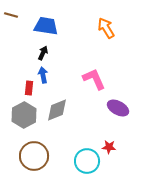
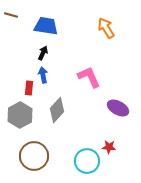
pink L-shape: moved 5 px left, 2 px up
gray diamond: rotated 25 degrees counterclockwise
gray hexagon: moved 4 px left
